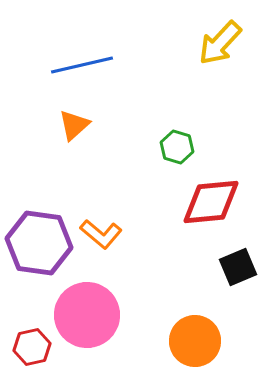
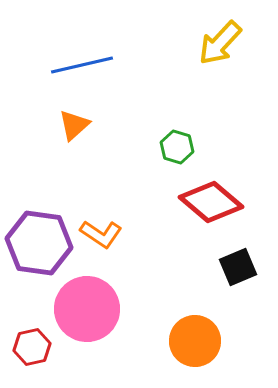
red diamond: rotated 46 degrees clockwise
orange L-shape: rotated 6 degrees counterclockwise
pink circle: moved 6 px up
